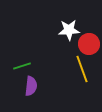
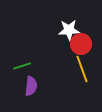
red circle: moved 8 px left
